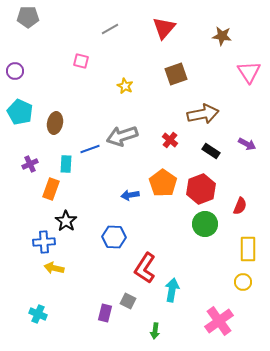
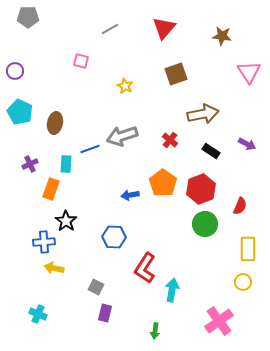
gray square: moved 32 px left, 14 px up
